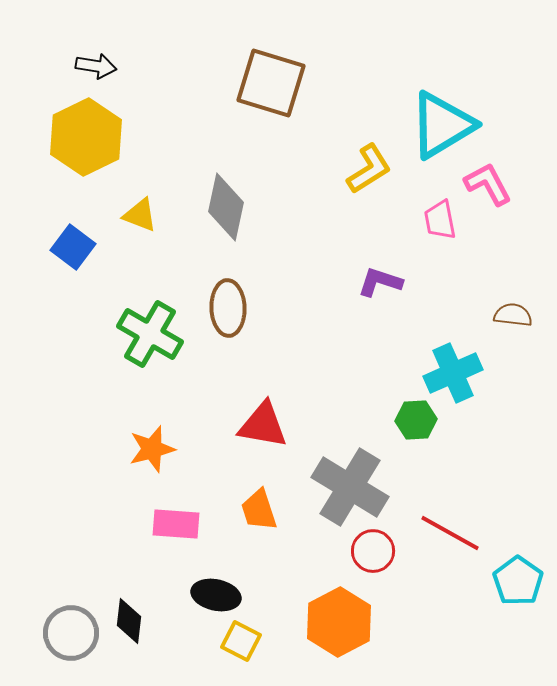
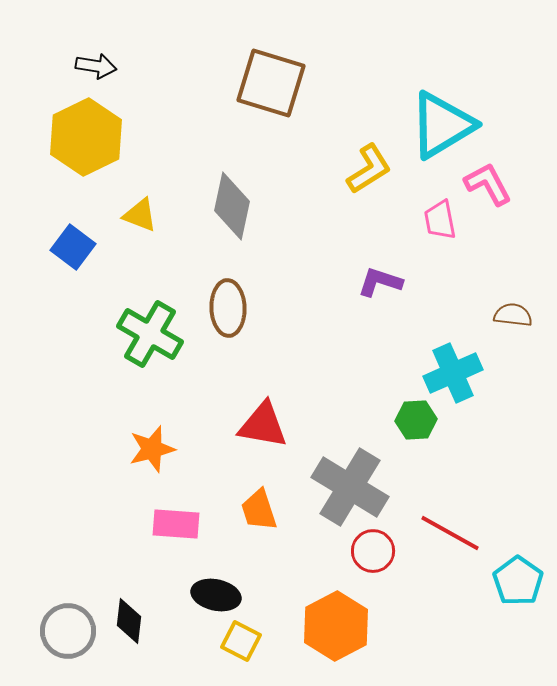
gray diamond: moved 6 px right, 1 px up
orange hexagon: moved 3 px left, 4 px down
gray circle: moved 3 px left, 2 px up
